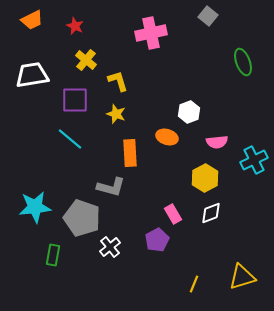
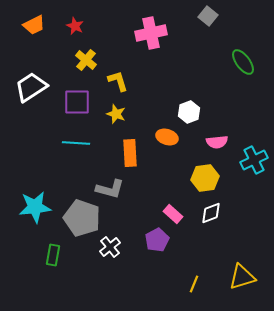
orange trapezoid: moved 2 px right, 5 px down
green ellipse: rotated 16 degrees counterclockwise
white trapezoid: moved 1 px left, 12 px down; rotated 24 degrees counterclockwise
purple square: moved 2 px right, 2 px down
cyan line: moved 6 px right, 4 px down; rotated 36 degrees counterclockwise
yellow hexagon: rotated 20 degrees clockwise
gray L-shape: moved 1 px left, 2 px down
pink rectangle: rotated 18 degrees counterclockwise
